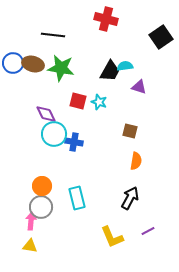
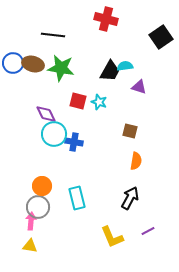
gray circle: moved 3 px left
